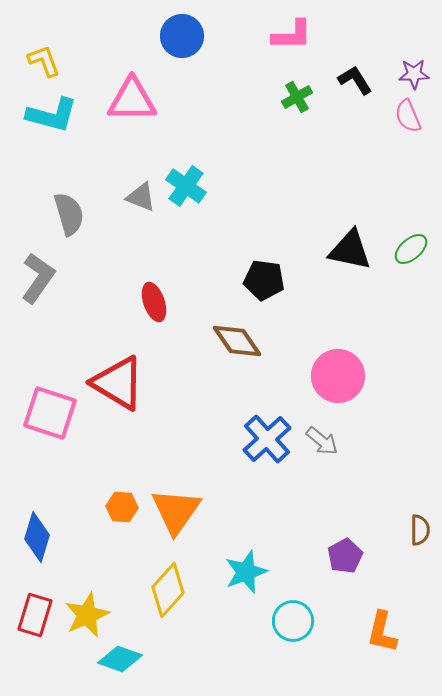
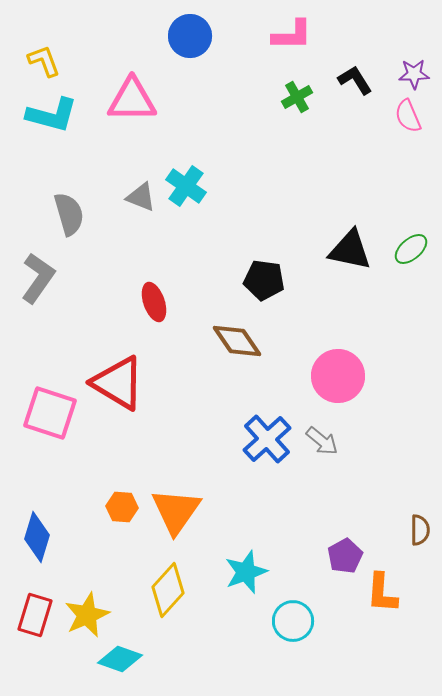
blue circle: moved 8 px right
orange L-shape: moved 39 px up; rotated 9 degrees counterclockwise
